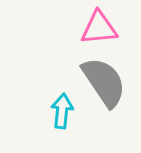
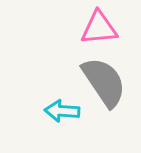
cyan arrow: rotated 92 degrees counterclockwise
